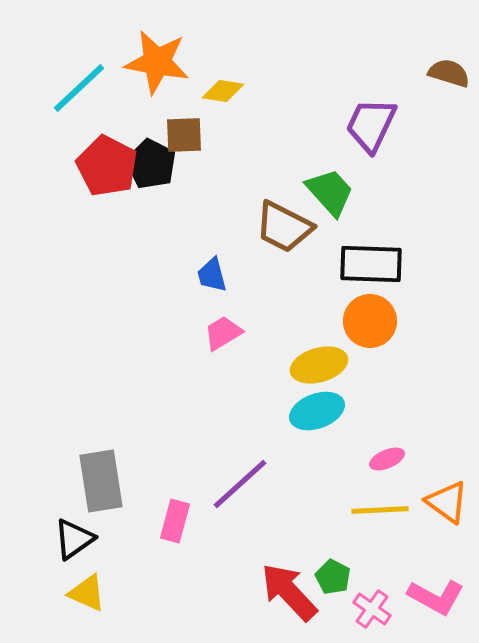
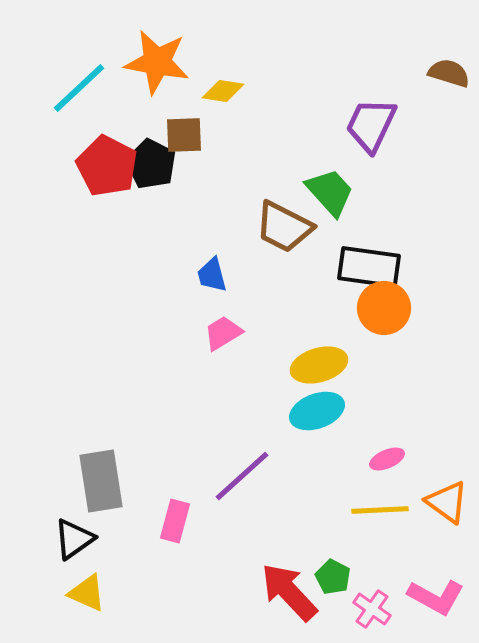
black rectangle: moved 2 px left, 3 px down; rotated 6 degrees clockwise
orange circle: moved 14 px right, 13 px up
purple line: moved 2 px right, 8 px up
